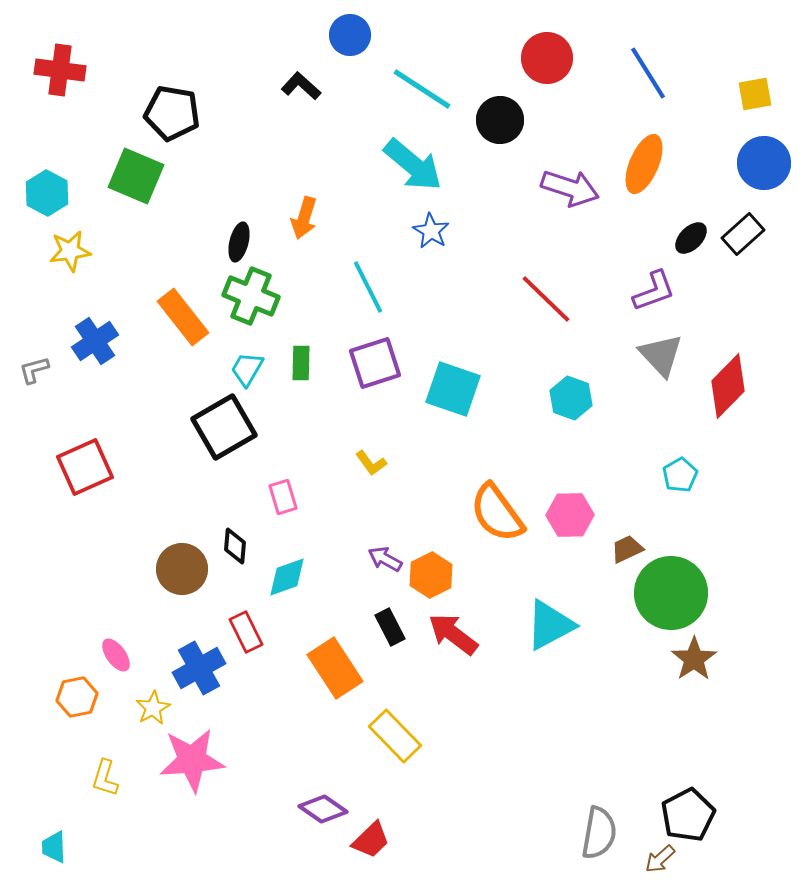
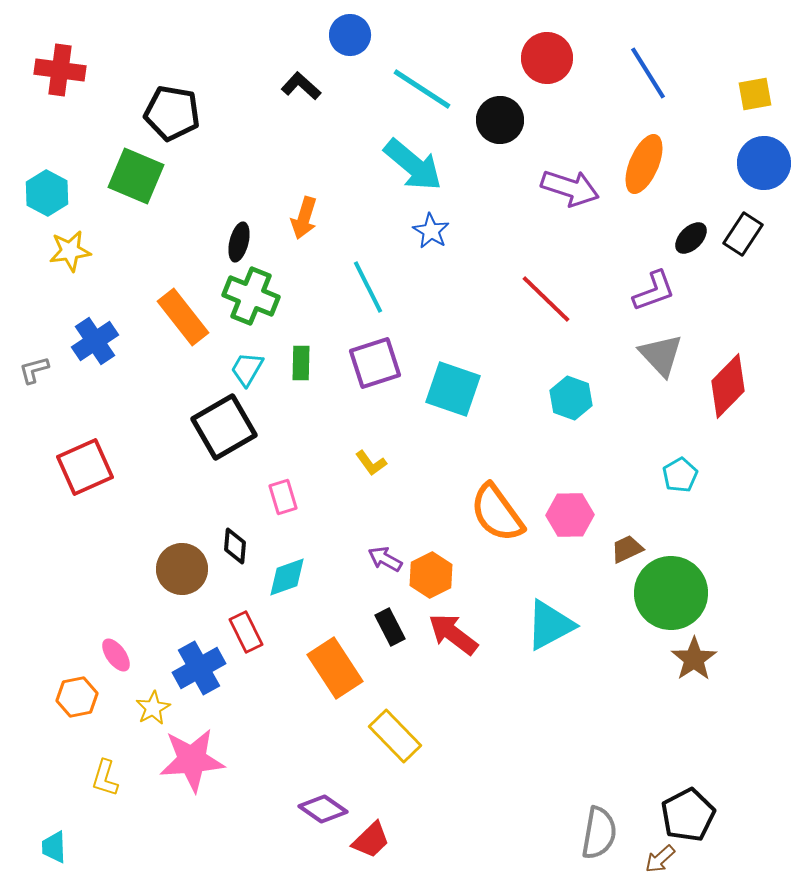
black rectangle at (743, 234): rotated 15 degrees counterclockwise
